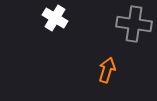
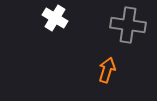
gray cross: moved 6 px left, 1 px down
